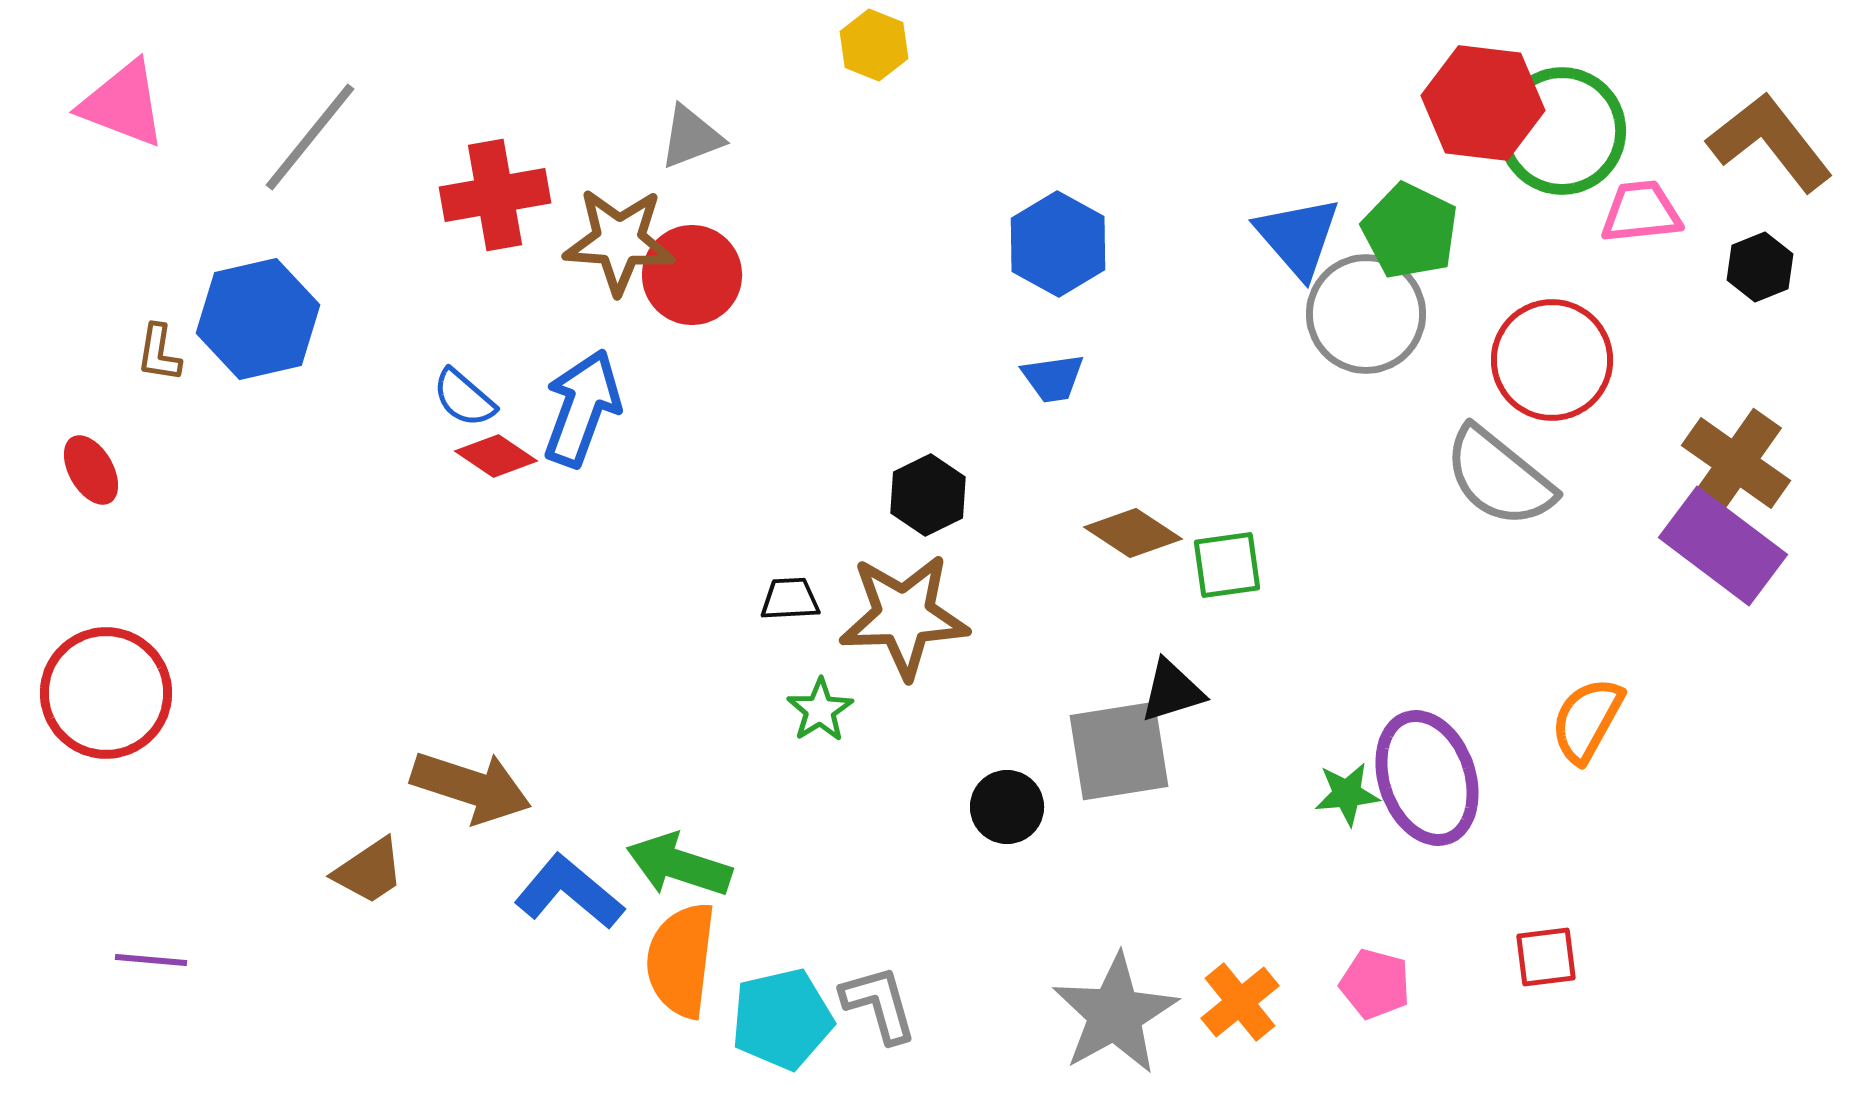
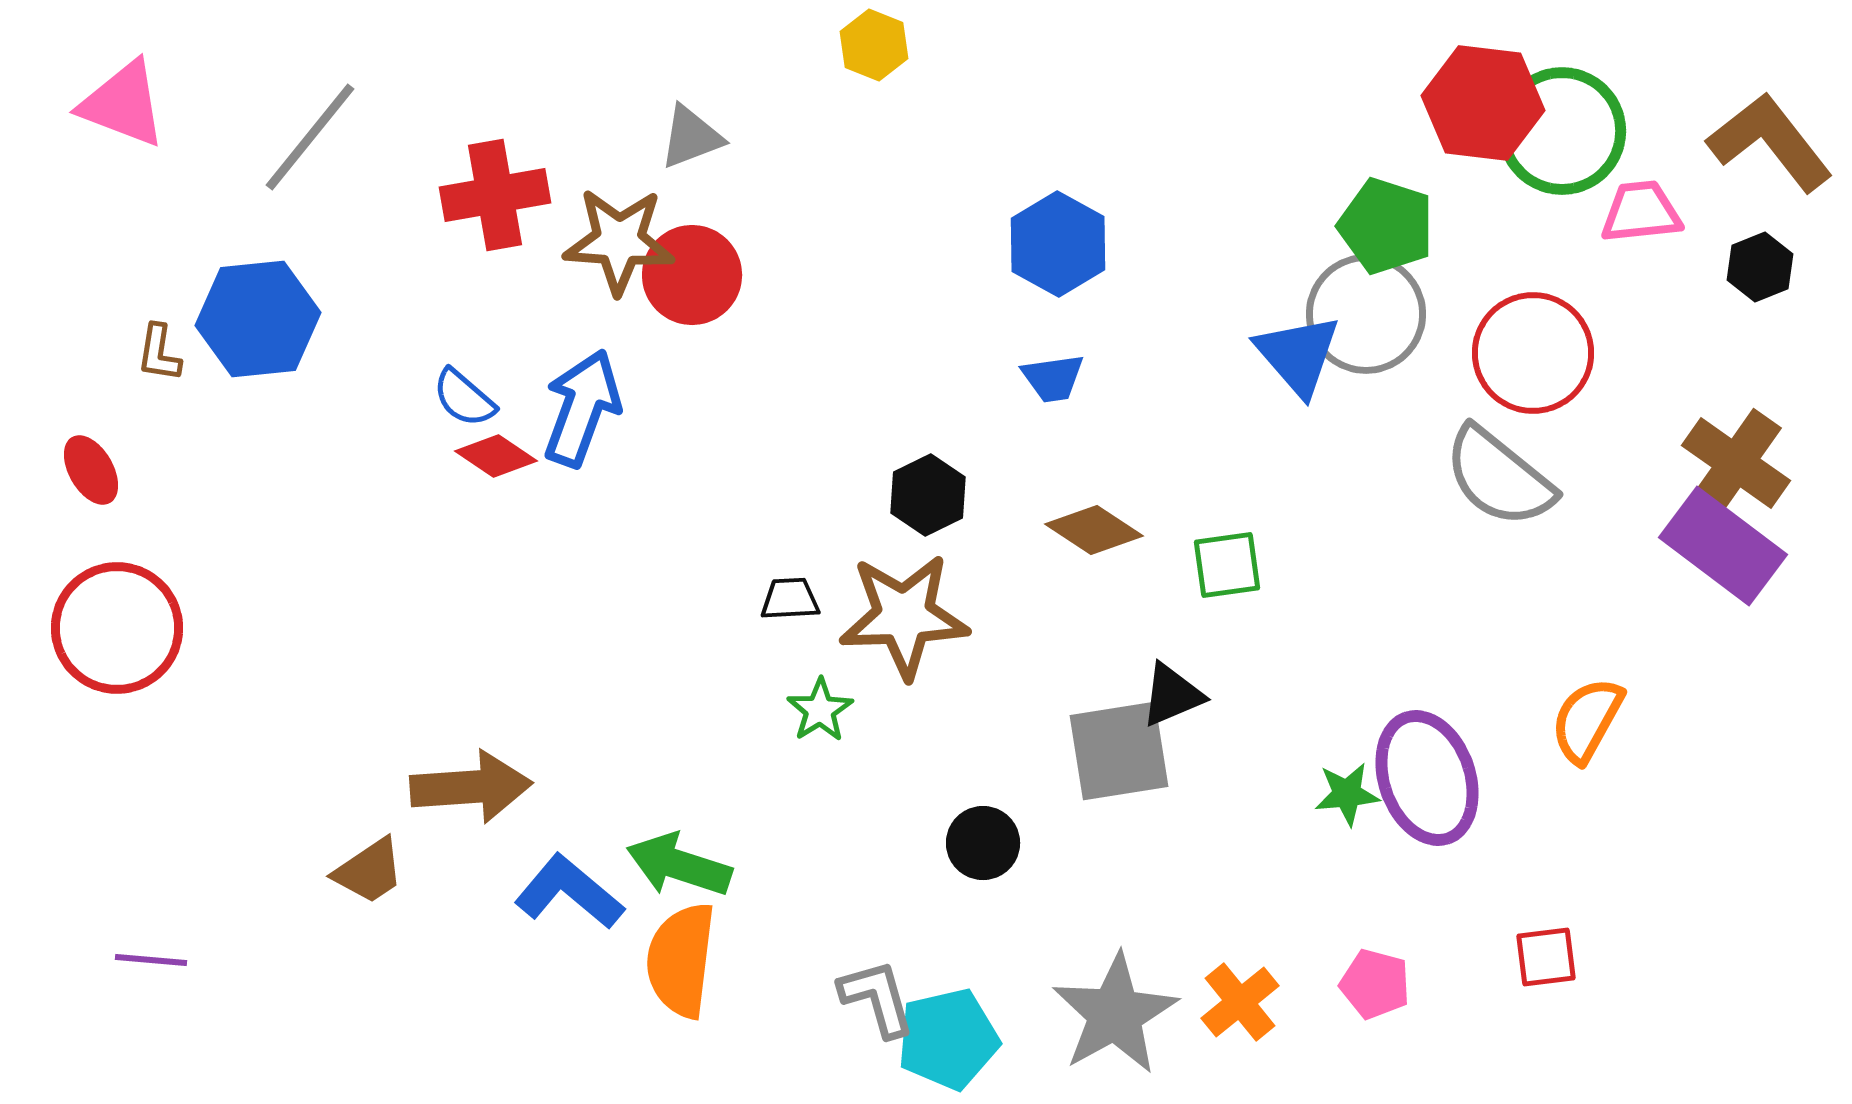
green pentagon at (1410, 231): moved 24 px left, 5 px up; rotated 8 degrees counterclockwise
blue triangle at (1298, 237): moved 118 px down
blue hexagon at (258, 319): rotated 7 degrees clockwise
red circle at (1552, 360): moved 19 px left, 7 px up
brown diamond at (1133, 533): moved 39 px left, 3 px up
black triangle at (1172, 691): moved 4 px down; rotated 6 degrees counterclockwise
red circle at (106, 693): moved 11 px right, 65 px up
brown arrow at (471, 787): rotated 22 degrees counterclockwise
black circle at (1007, 807): moved 24 px left, 36 px down
gray L-shape at (879, 1004): moved 2 px left, 6 px up
cyan pentagon at (782, 1019): moved 166 px right, 20 px down
